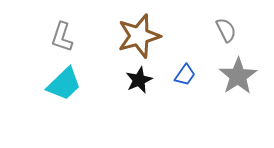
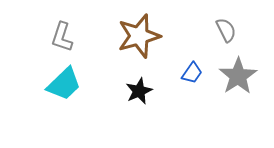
blue trapezoid: moved 7 px right, 2 px up
black star: moved 11 px down
